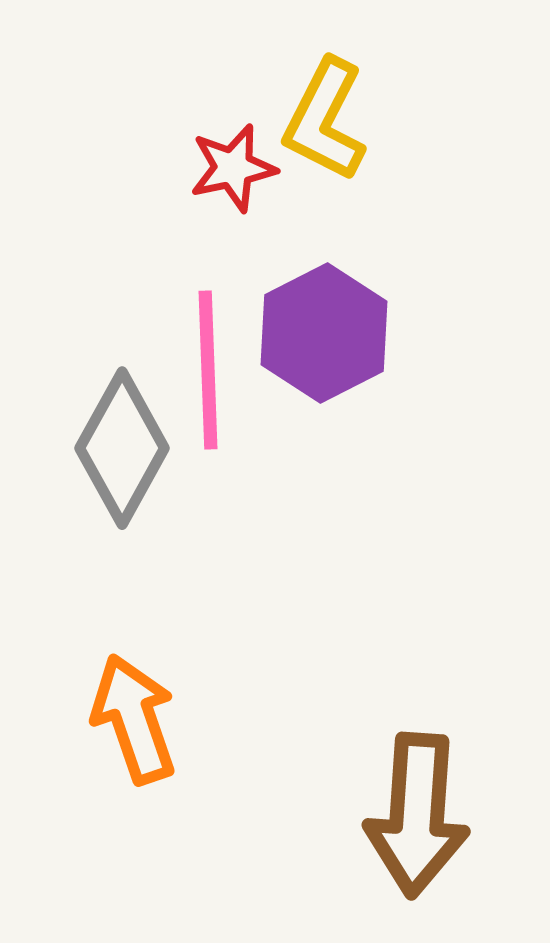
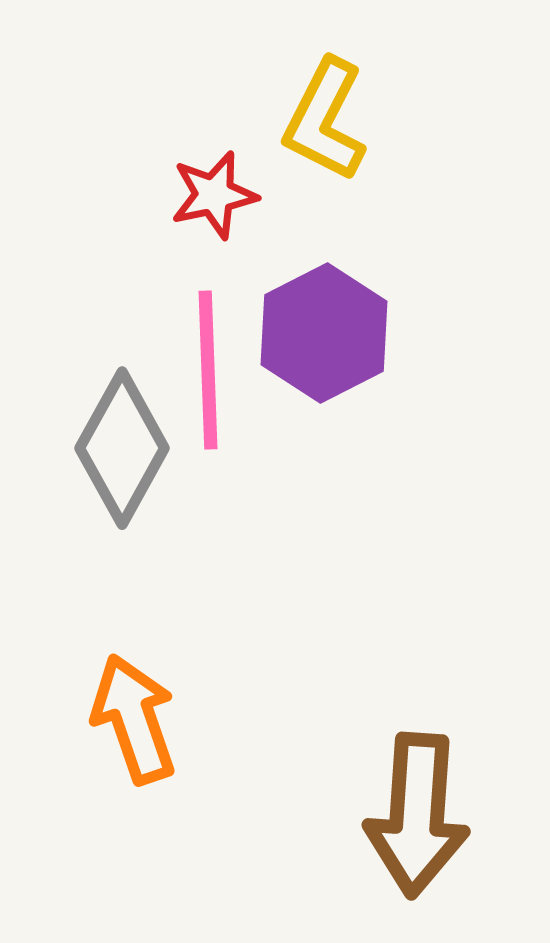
red star: moved 19 px left, 27 px down
